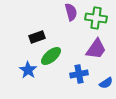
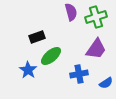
green cross: moved 1 px up; rotated 25 degrees counterclockwise
